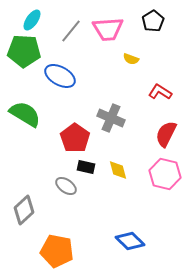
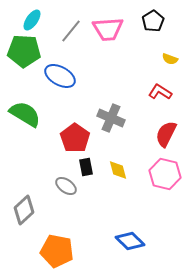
yellow semicircle: moved 39 px right
black rectangle: rotated 66 degrees clockwise
